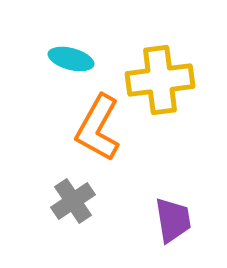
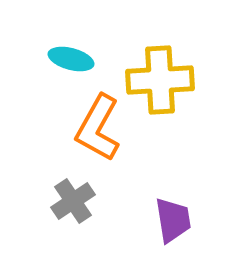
yellow cross: rotated 4 degrees clockwise
